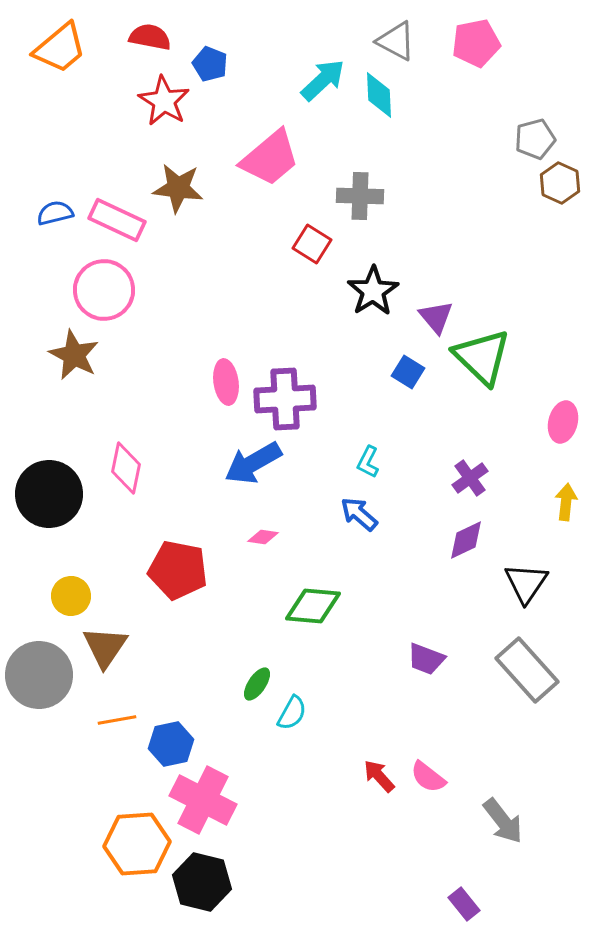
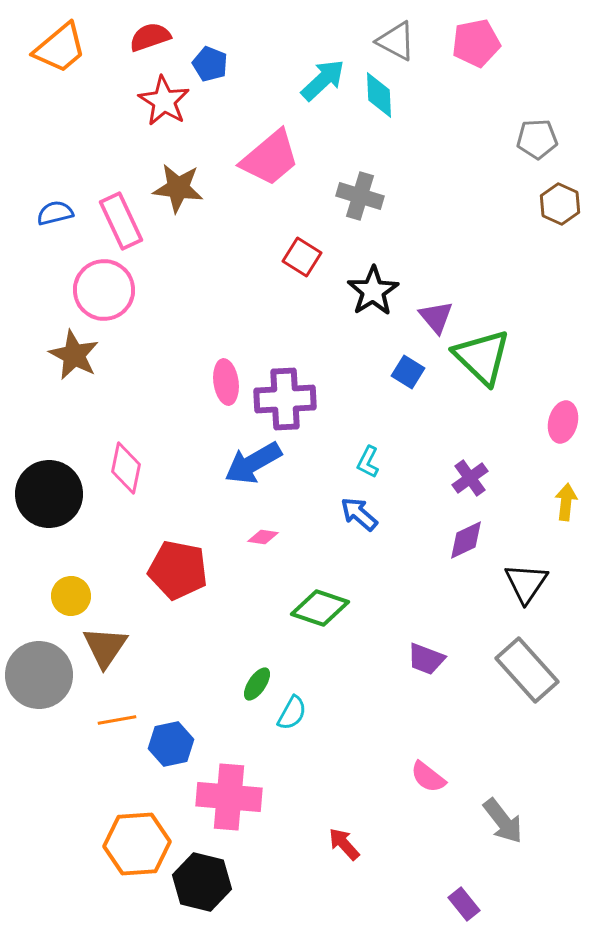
red semicircle at (150, 37): rotated 30 degrees counterclockwise
gray pentagon at (535, 139): moved 2 px right; rotated 12 degrees clockwise
brown hexagon at (560, 183): moved 21 px down
gray cross at (360, 196): rotated 15 degrees clockwise
pink rectangle at (117, 220): moved 4 px right, 1 px down; rotated 40 degrees clockwise
red square at (312, 244): moved 10 px left, 13 px down
green diamond at (313, 606): moved 7 px right, 2 px down; rotated 14 degrees clockwise
red arrow at (379, 776): moved 35 px left, 68 px down
pink cross at (203, 800): moved 26 px right, 3 px up; rotated 22 degrees counterclockwise
